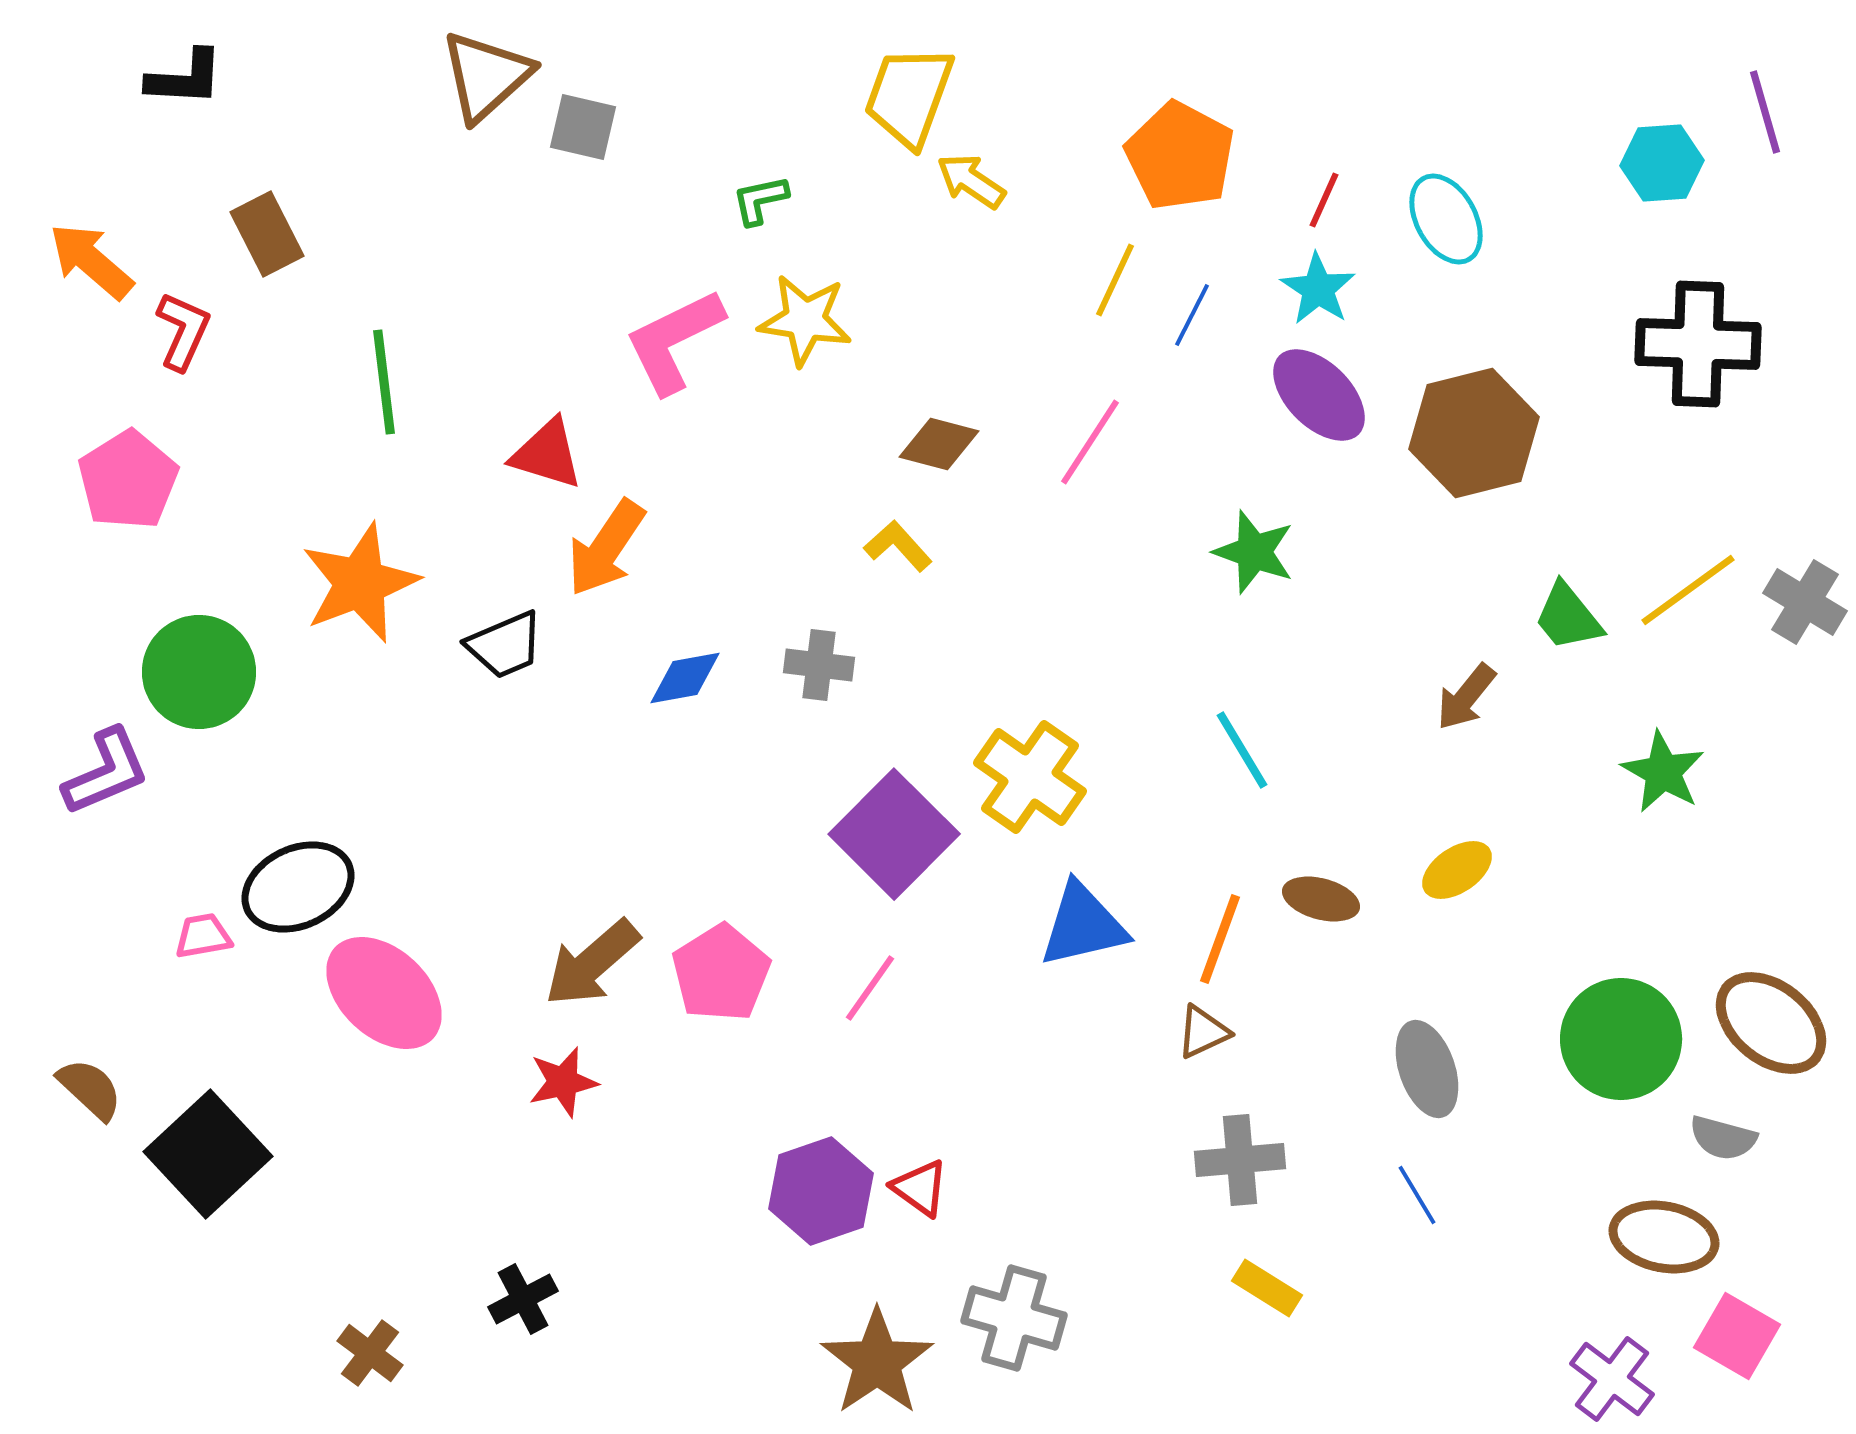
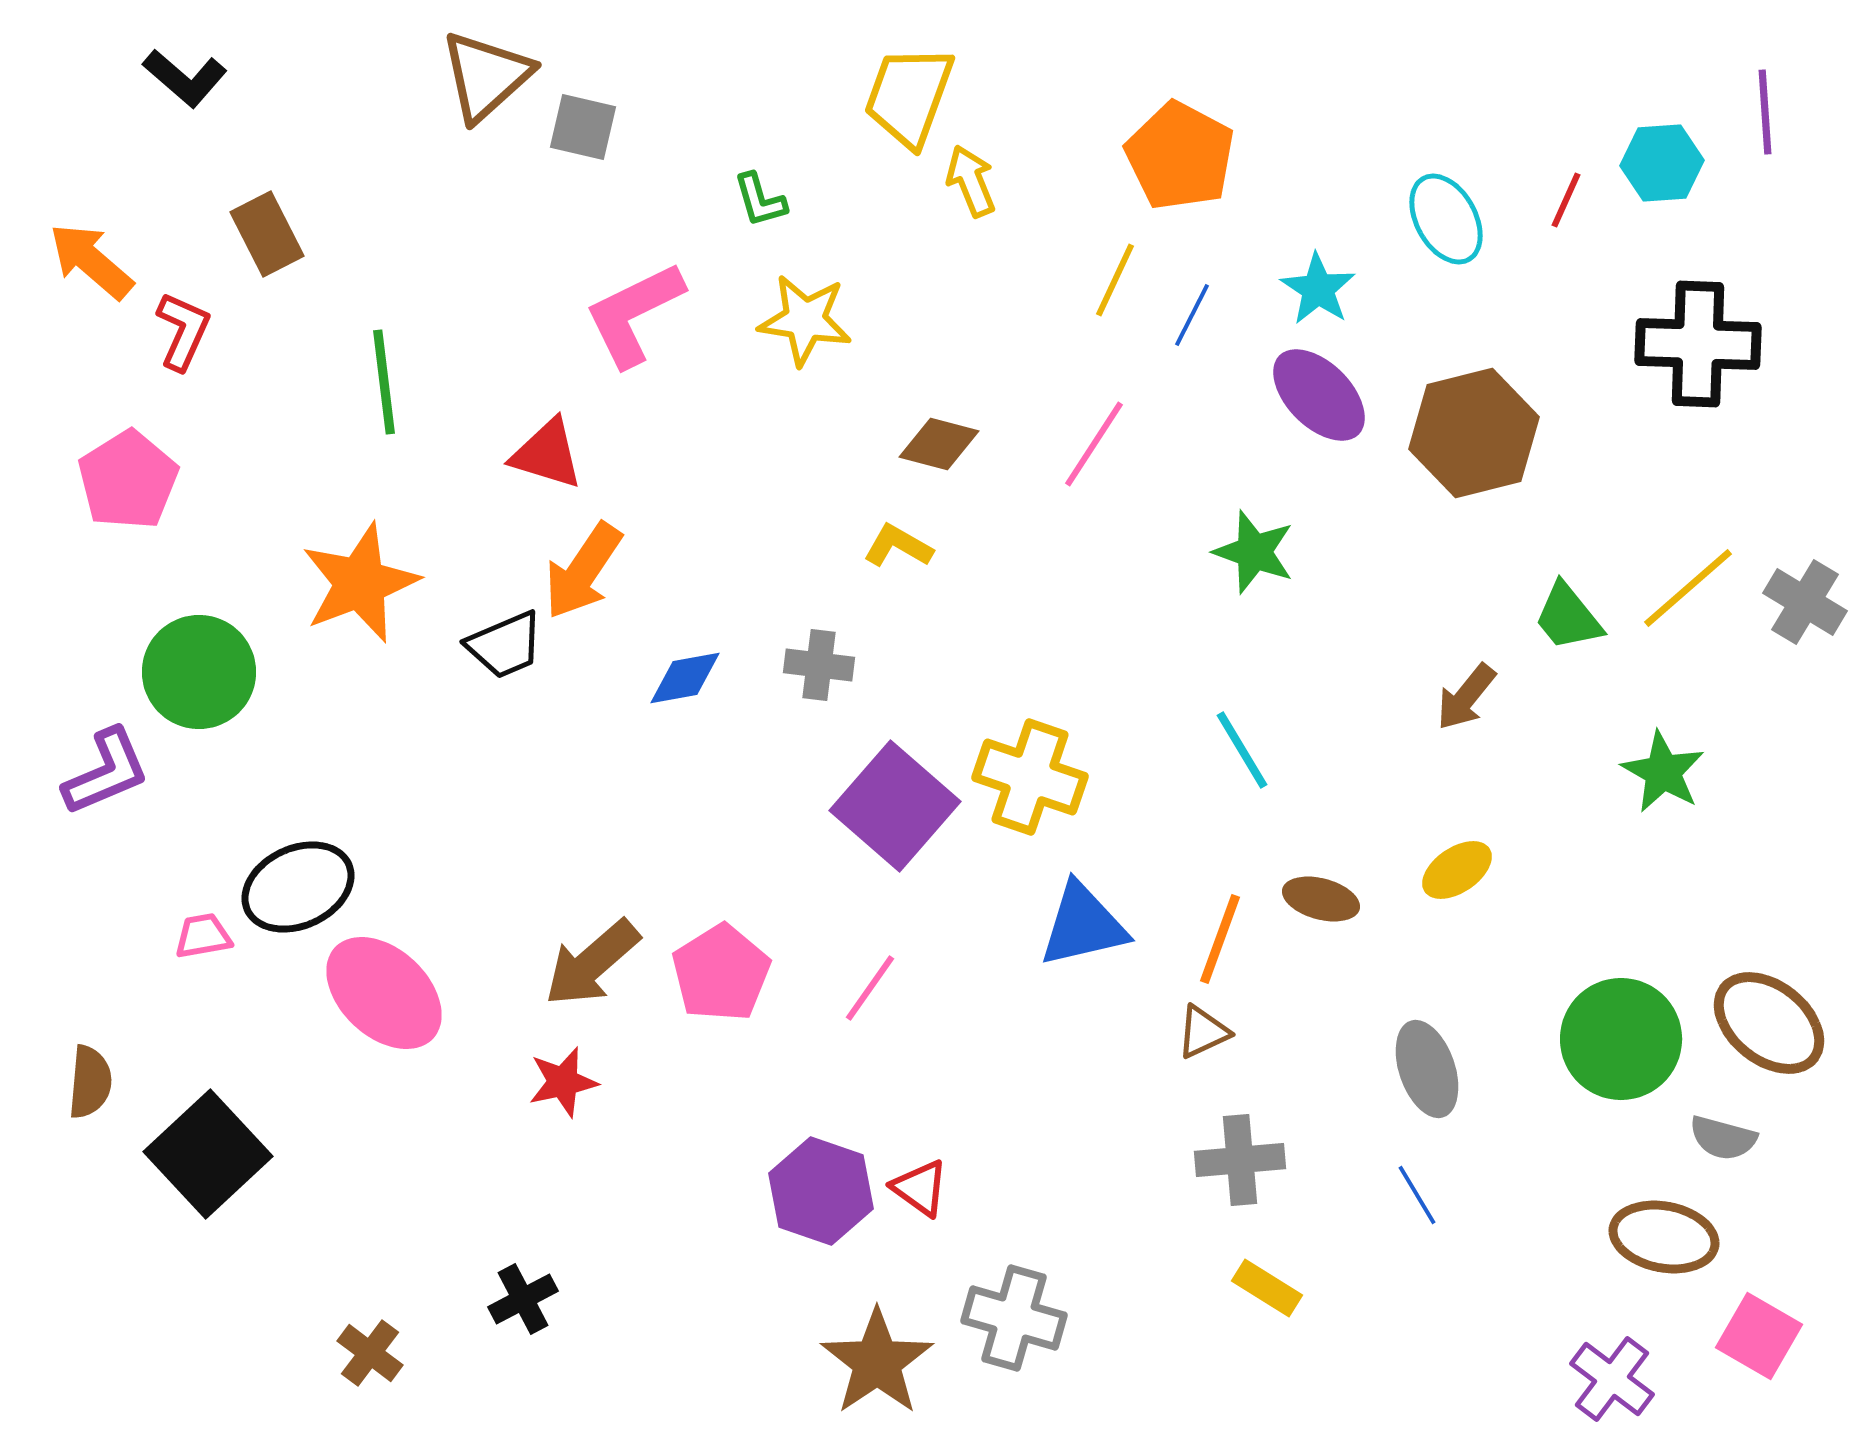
black L-shape at (185, 78): rotated 38 degrees clockwise
purple line at (1765, 112): rotated 12 degrees clockwise
yellow arrow at (971, 181): rotated 34 degrees clockwise
green L-shape at (760, 200): rotated 94 degrees counterclockwise
red line at (1324, 200): moved 242 px right
pink L-shape at (674, 341): moved 40 px left, 27 px up
pink line at (1090, 442): moved 4 px right, 2 px down
yellow L-shape at (898, 546): rotated 18 degrees counterclockwise
orange arrow at (606, 548): moved 23 px left, 23 px down
yellow line at (1688, 590): moved 2 px up; rotated 5 degrees counterclockwise
yellow cross at (1030, 777): rotated 16 degrees counterclockwise
purple square at (894, 834): moved 1 px right, 28 px up; rotated 4 degrees counterclockwise
brown ellipse at (1771, 1023): moved 2 px left
brown semicircle at (90, 1089): moved 7 px up; rotated 52 degrees clockwise
purple hexagon at (821, 1191): rotated 22 degrees counterclockwise
pink square at (1737, 1336): moved 22 px right
